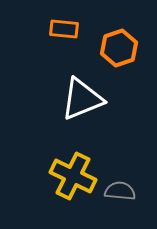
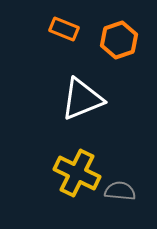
orange rectangle: rotated 16 degrees clockwise
orange hexagon: moved 8 px up
yellow cross: moved 4 px right, 3 px up
